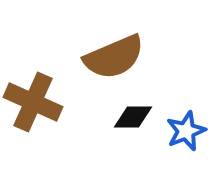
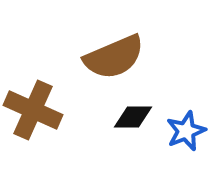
brown cross: moved 8 px down
